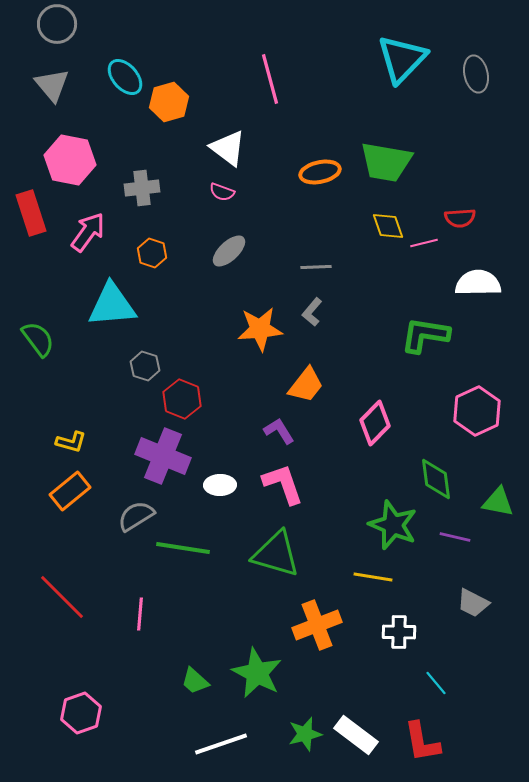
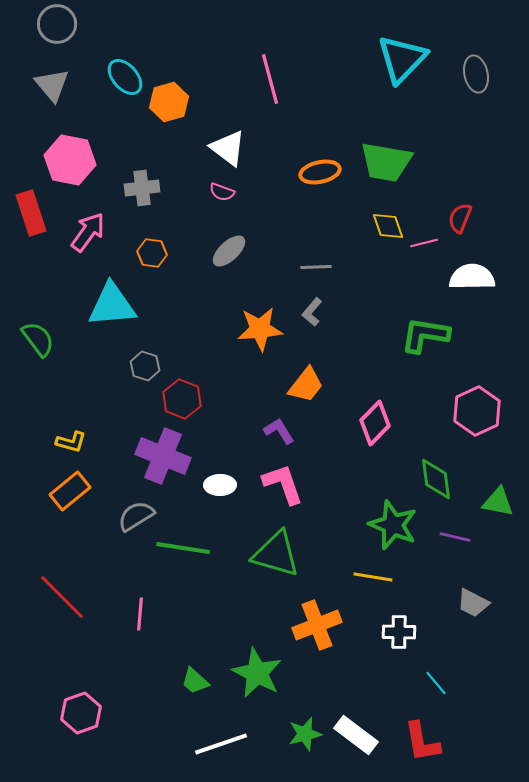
red semicircle at (460, 218): rotated 116 degrees clockwise
orange hexagon at (152, 253): rotated 12 degrees counterclockwise
white semicircle at (478, 283): moved 6 px left, 6 px up
